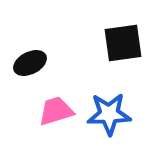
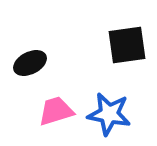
black square: moved 4 px right, 2 px down
blue star: rotated 12 degrees clockwise
